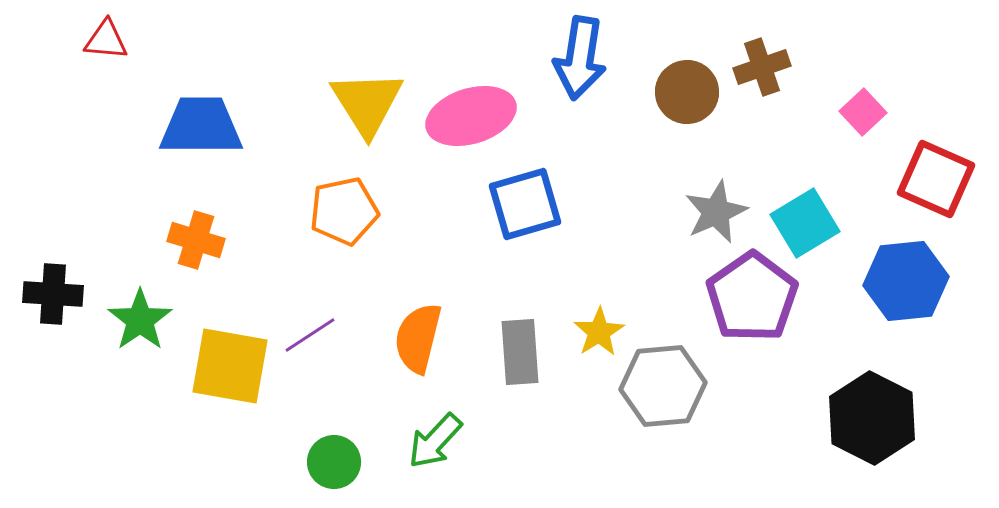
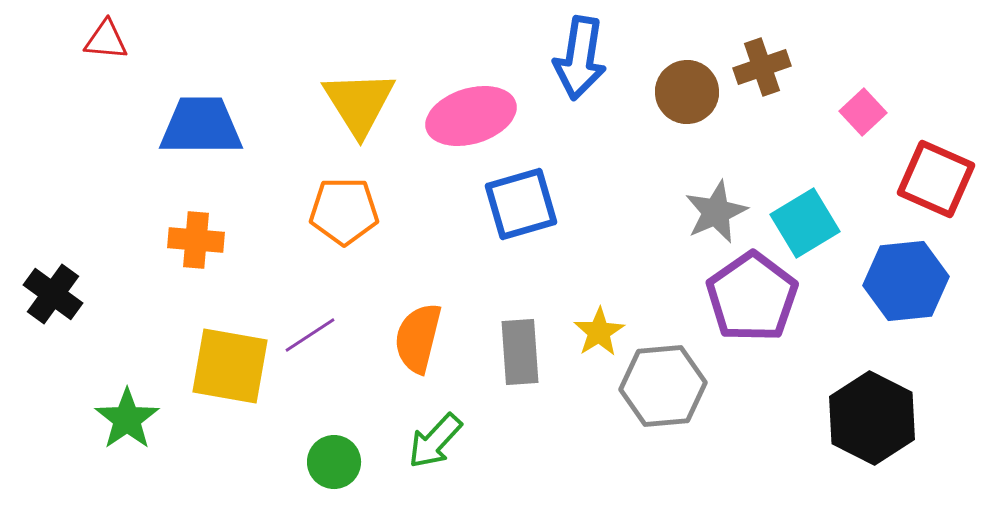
yellow triangle: moved 8 px left
blue square: moved 4 px left
orange pentagon: rotated 12 degrees clockwise
orange cross: rotated 12 degrees counterclockwise
black cross: rotated 32 degrees clockwise
green star: moved 13 px left, 99 px down
